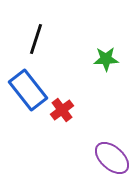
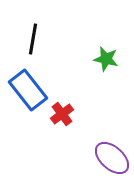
black line: moved 3 px left; rotated 8 degrees counterclockwise
green star: rotated 15 degrees clockwise
red cross: moved 4 px down
